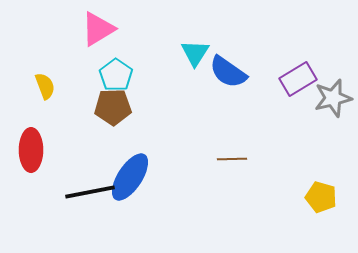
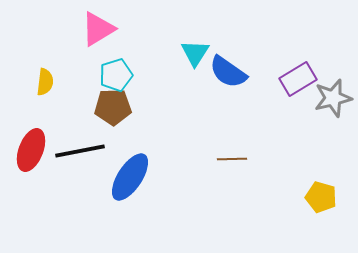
cyan pentagon: rotated 20 degrees clockwise
yellow semicircle: moved 4 px up; rotated 28 degrees clockwise
red ellipse: rotated 21 degrees clockwise
black line: moved 10 px left, 41 px up
